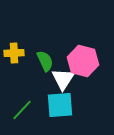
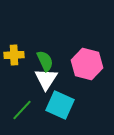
yellow cross: moved 2 px down
pink hexagon: moved 4 px right, 3 px down
white triangle: moved 17 px left
cyan square: rotated 28 degrees clockwise
